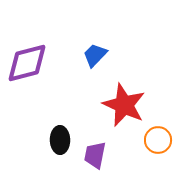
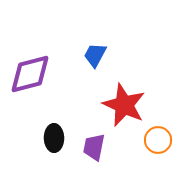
blue trapezoid: rotated 16 degrees counterclockwise
purple diamond: moved 3 px right, 11 px down
black ellipse: moved 6 px left, 2 px up
purple trapezoid: moved 1 px left, 8 px up
